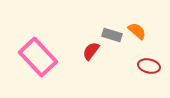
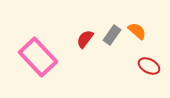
gray rectangle: rotated 72 degrees counterclockwise
red semicircle: moved 6 px left, 12 px up
red ellipse: rotated 15 degrees clockwise
